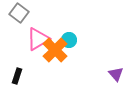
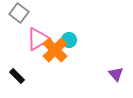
black rectangle: rotated 63 degrees counterclockwise
